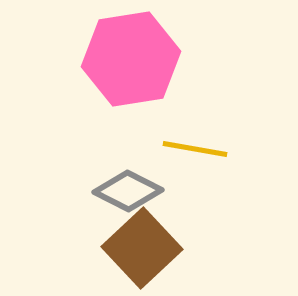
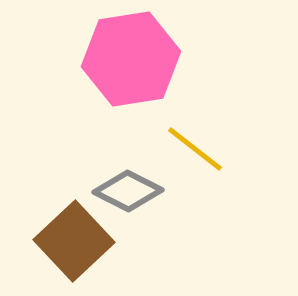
yellow line: rotated 28 degrees clockwise
brown square: moved 68 px left, 7 px up
